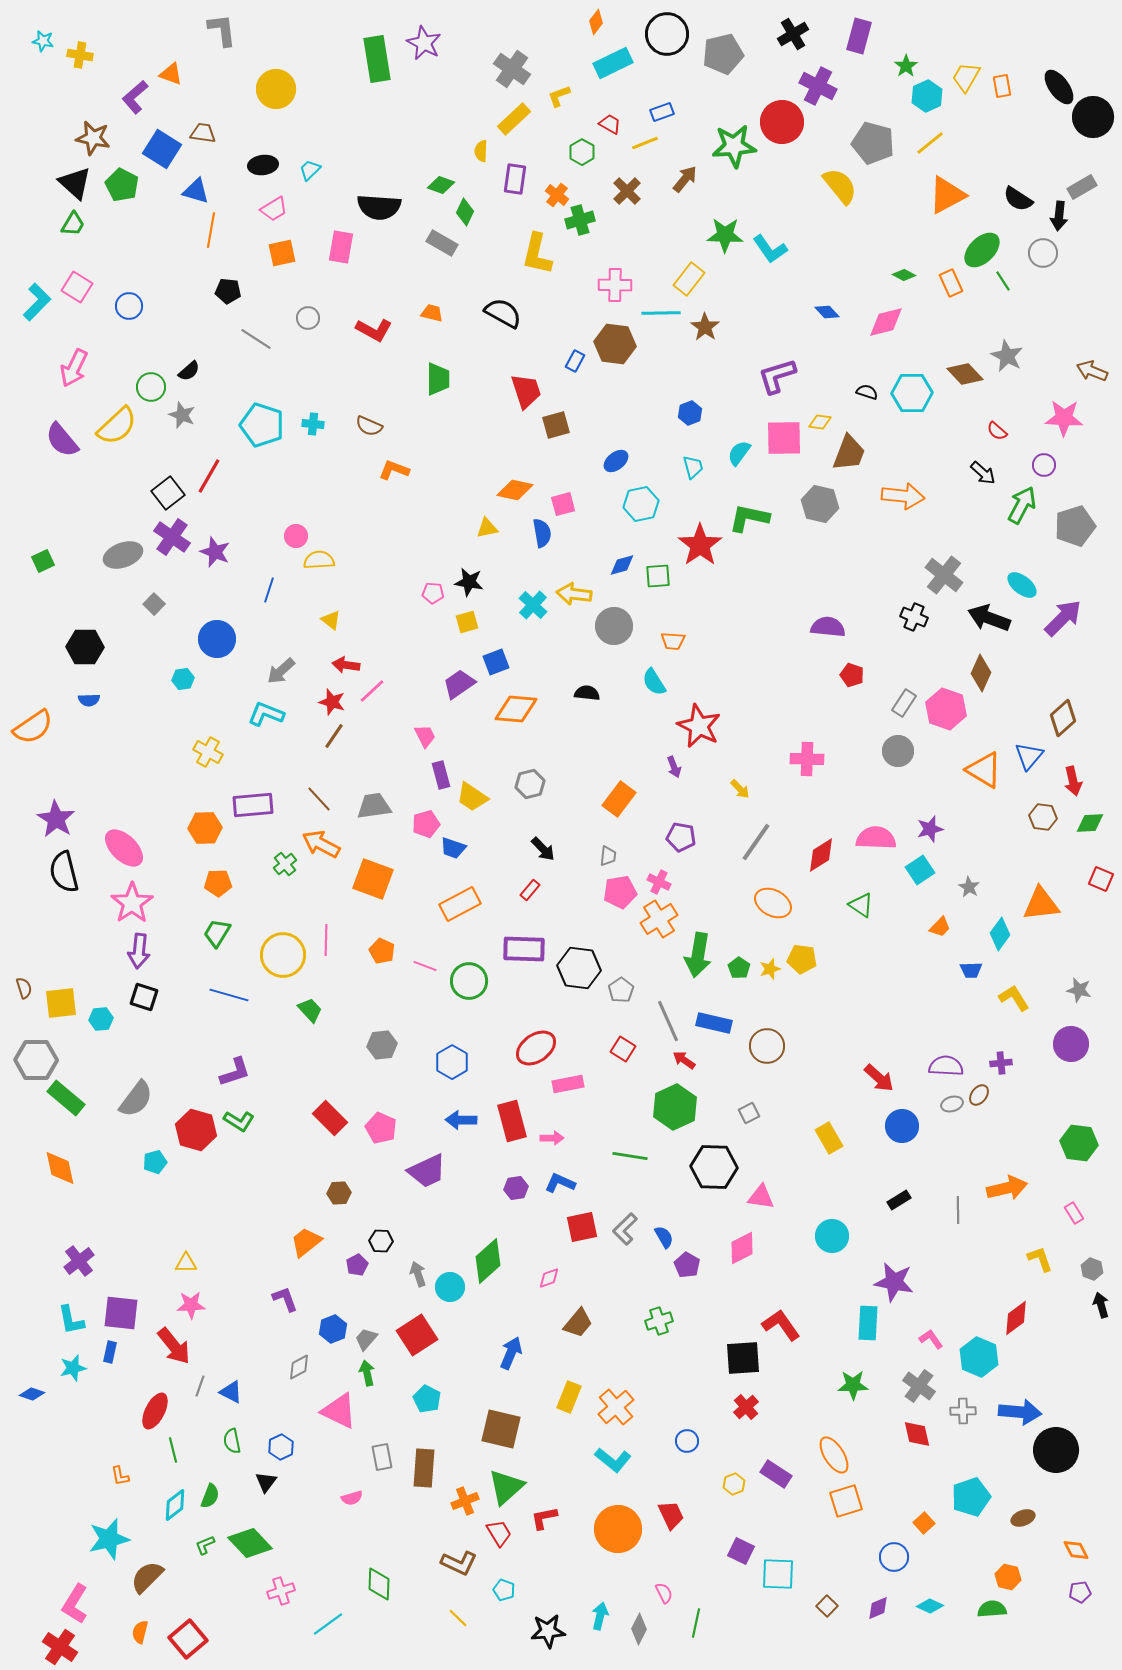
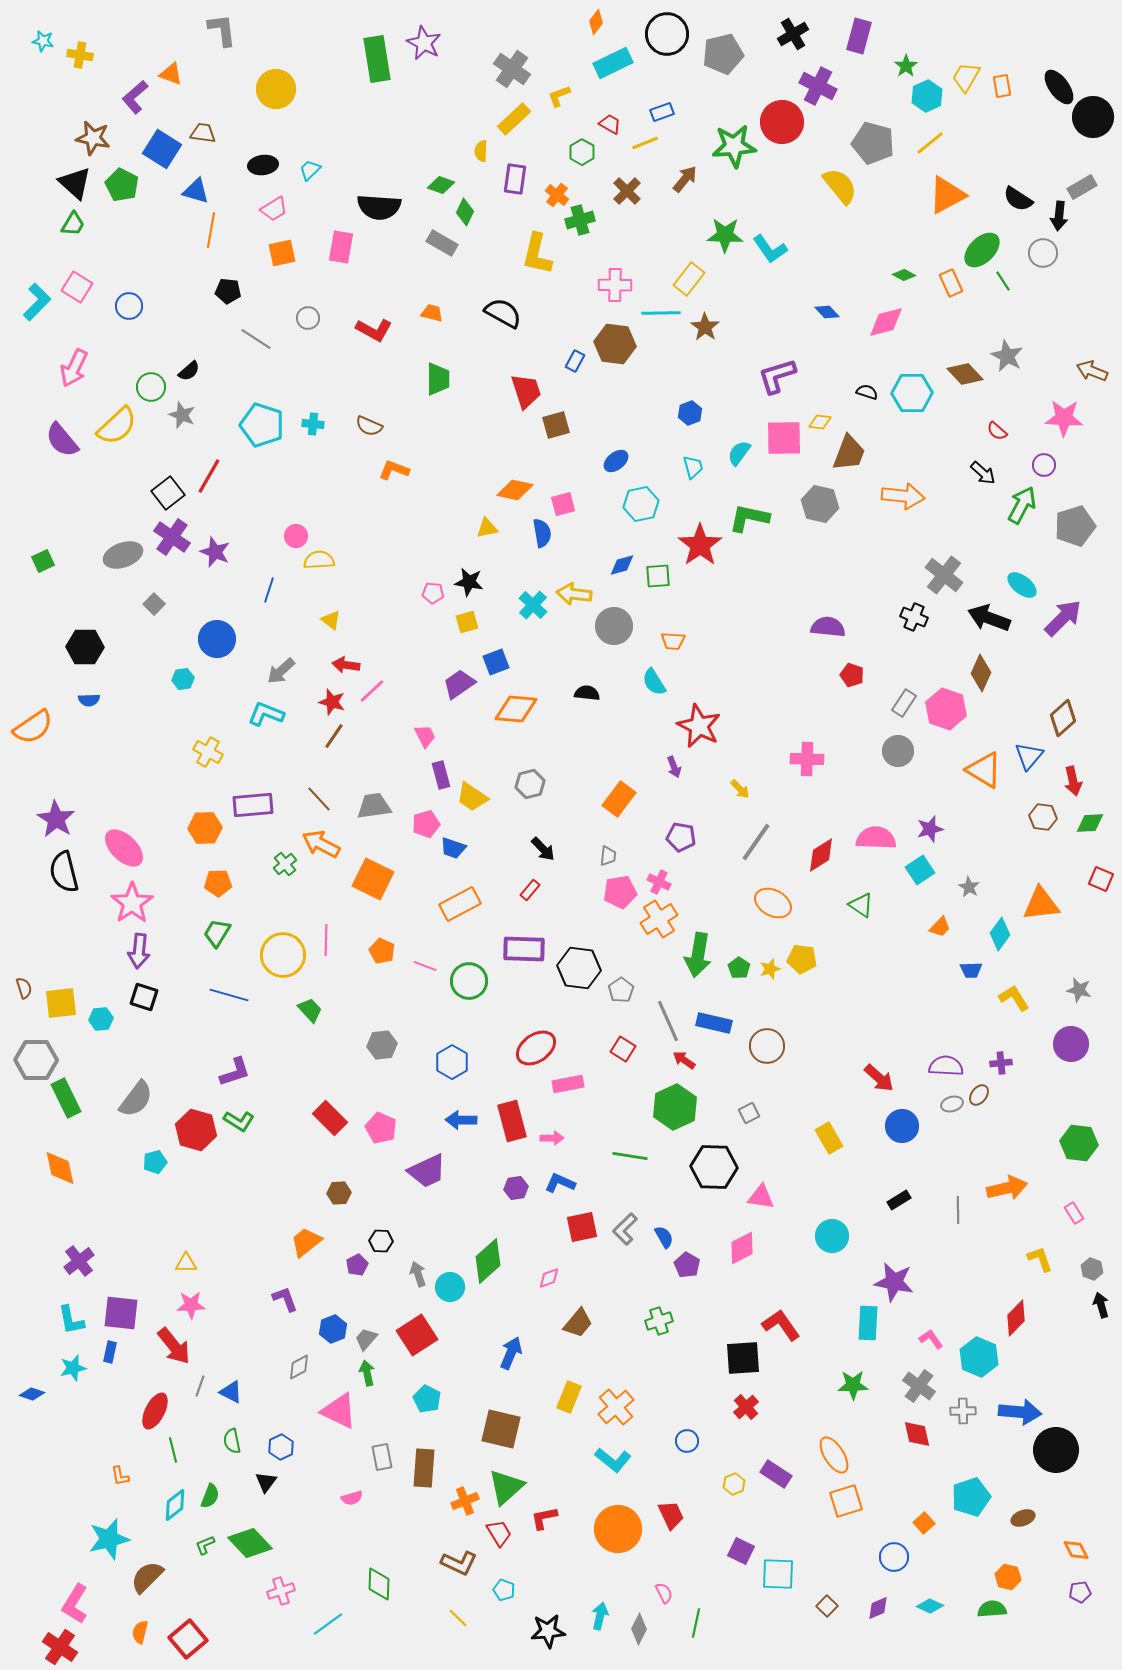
orange square at (373, 879): rotated 6 degrees clockwise
green rectangle at (66, 1098): rotated 24 degrees clockwise
red diamond at (1016, 1318): rotated 9 degrees counterclockwise
